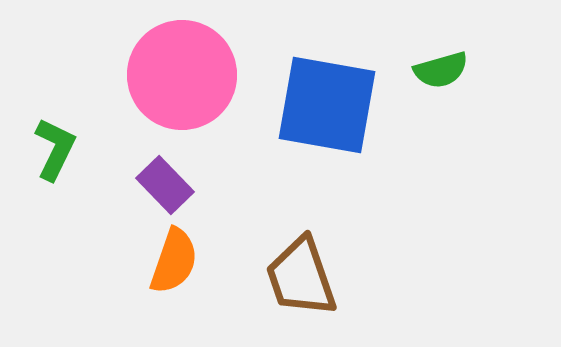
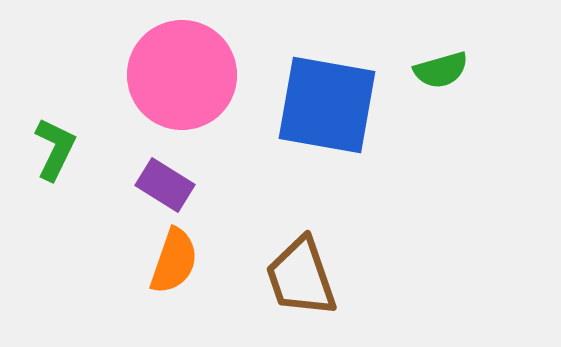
purple rectangle: rotated 14 degrees counterclockwise
